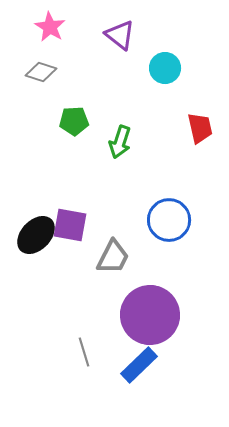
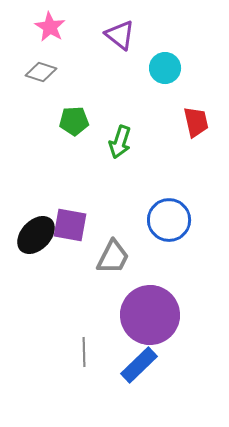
red trapezoid: moved 4 px left, 6 px up
gray line: rotated 16 degrees clockwise
